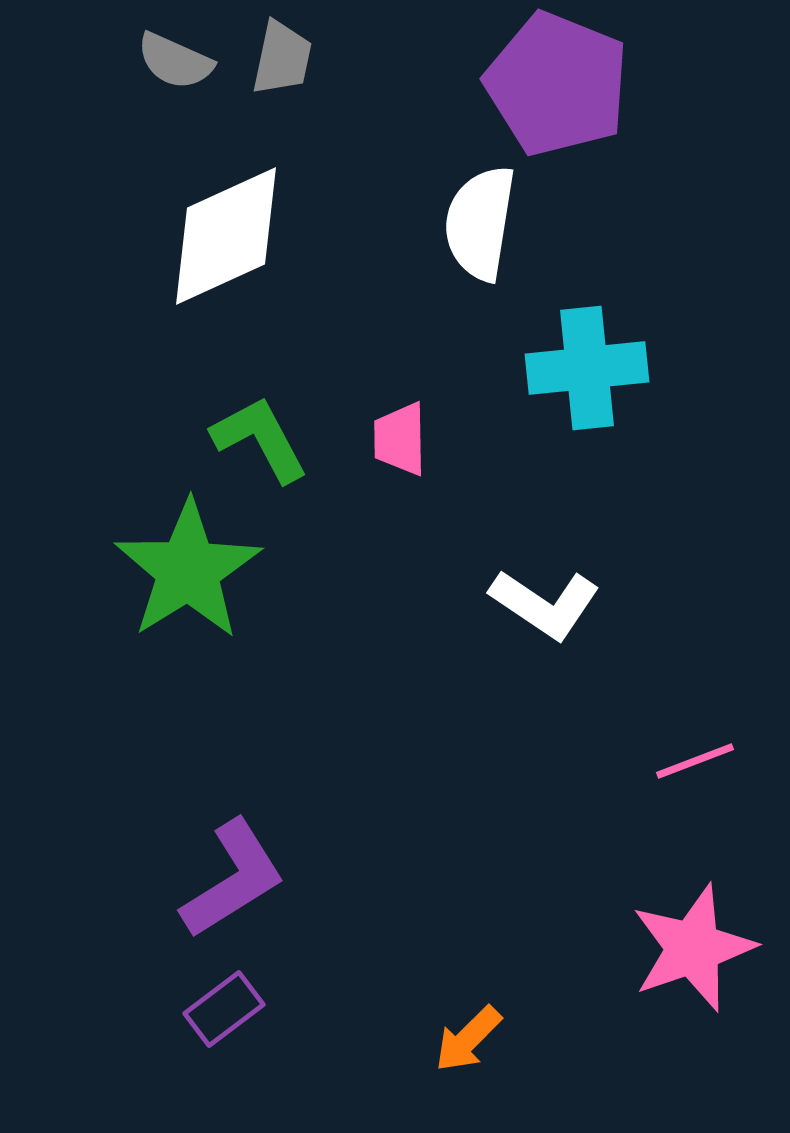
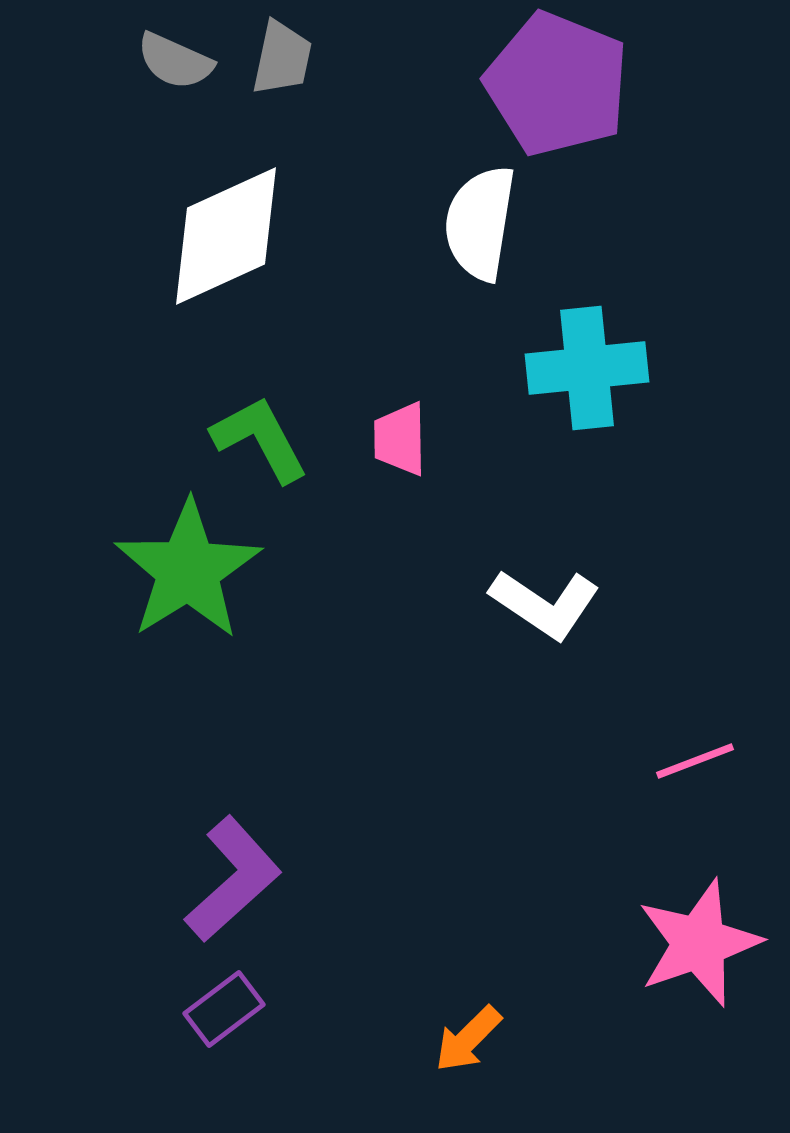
purple L-shape: rotated 10 degrees counterclockwise
pink star: moved 6 px right, 5 px up
